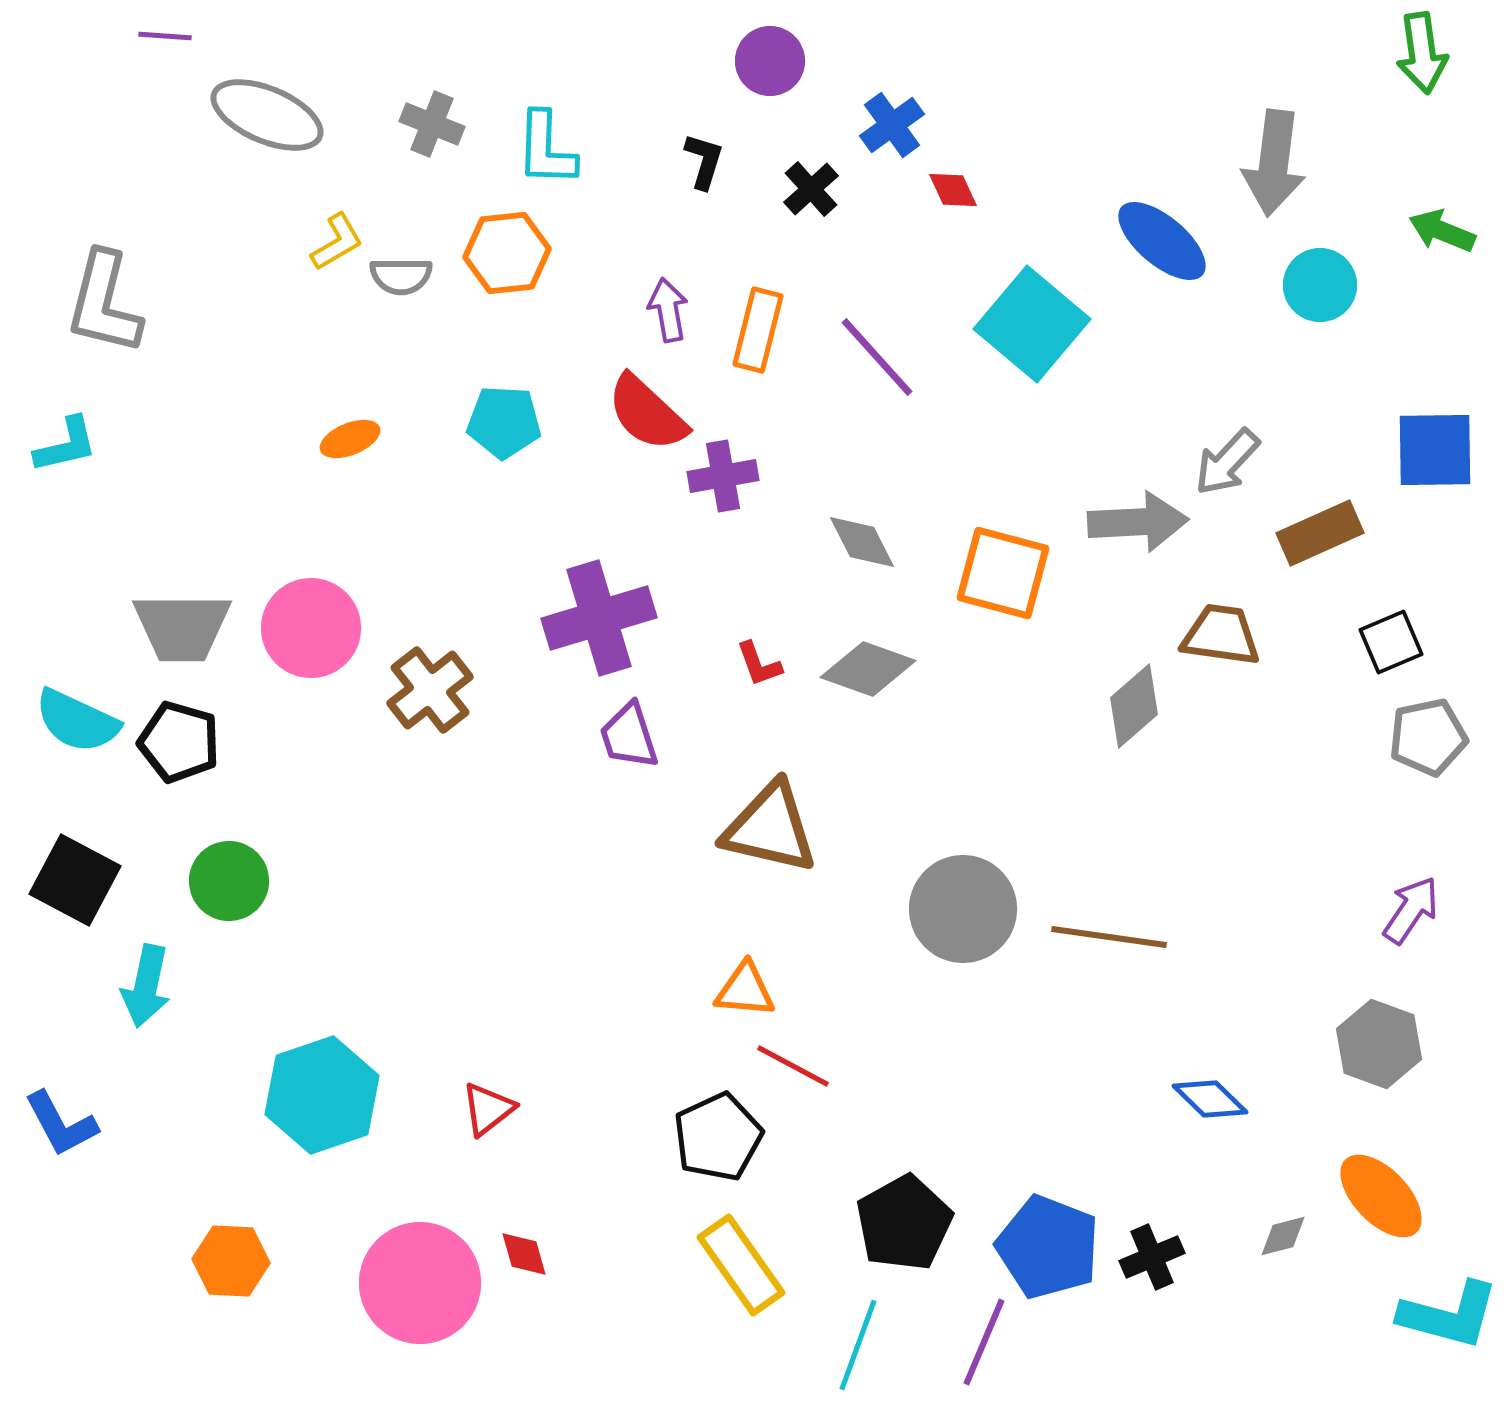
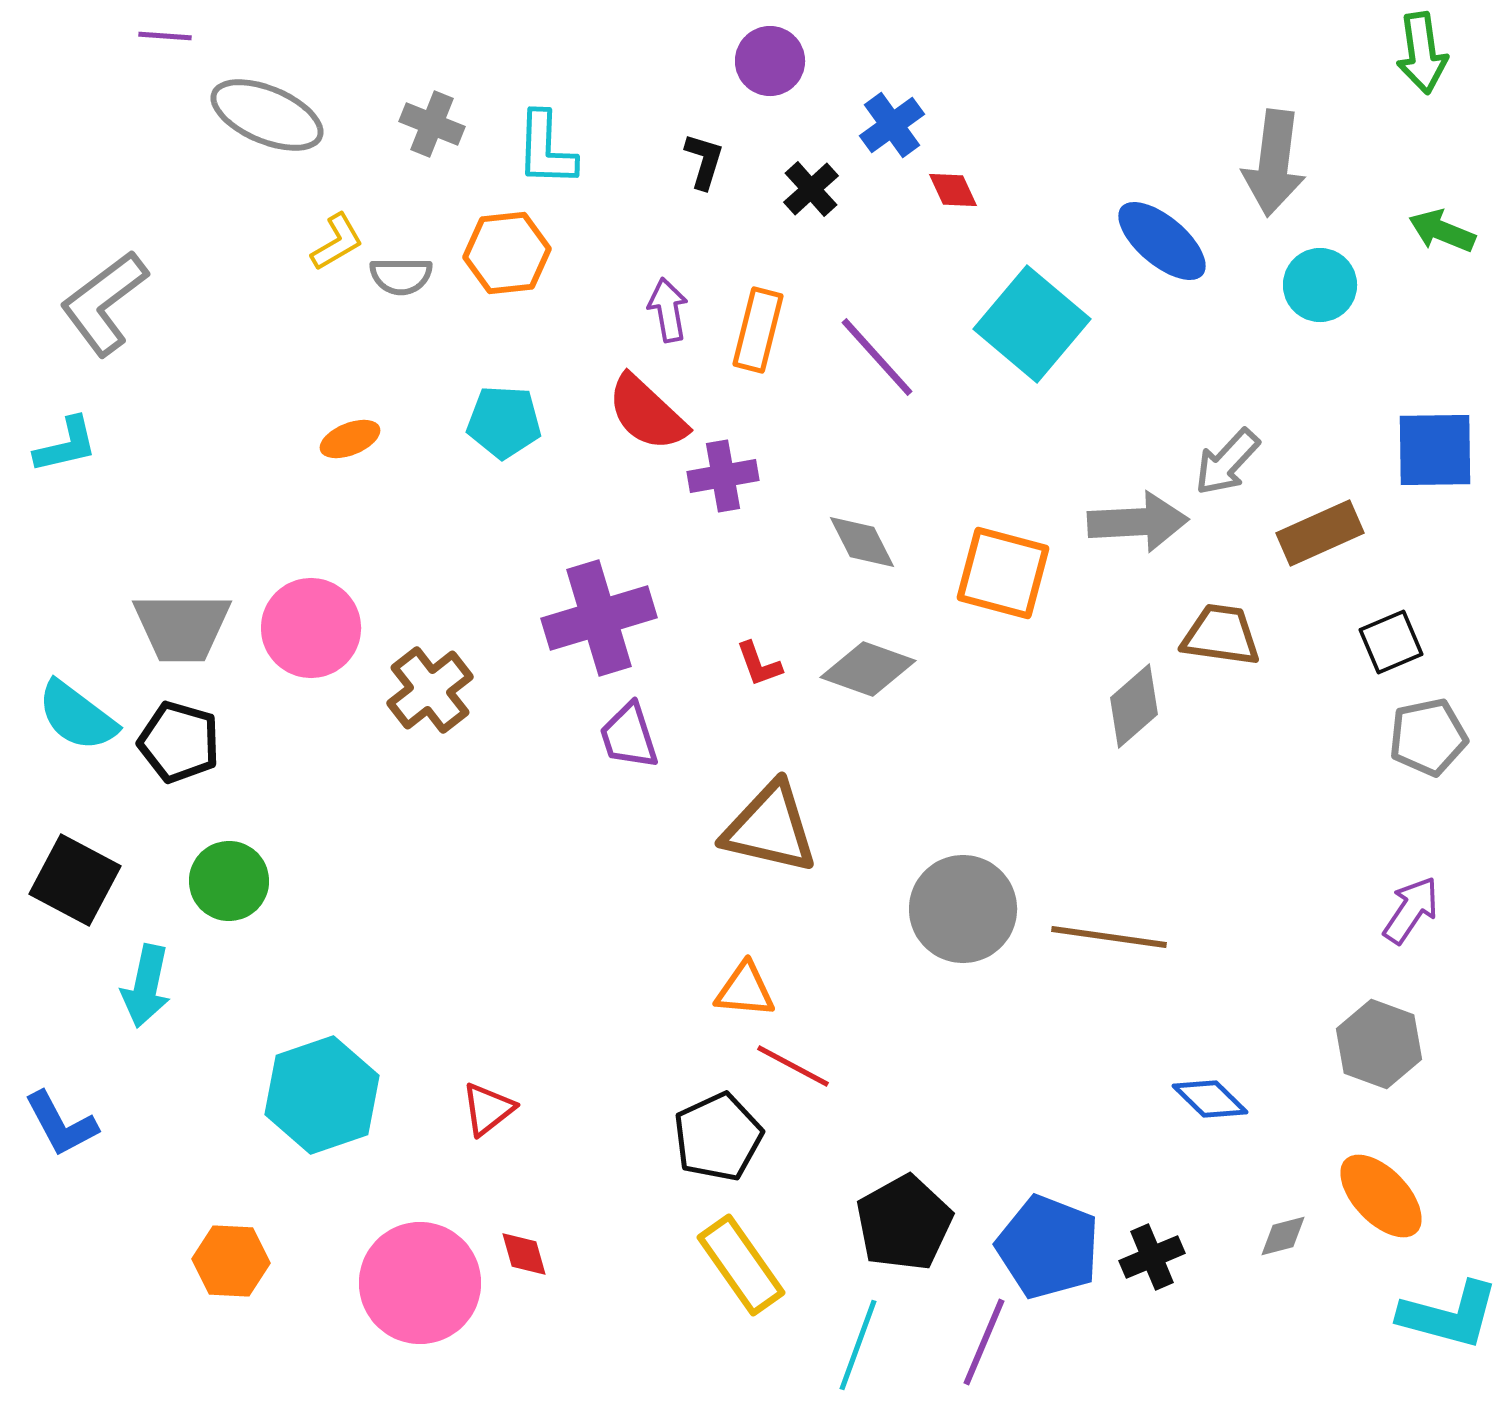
gray L-shape at (104, 303): rotated 39 degrees clockwise
cyan semicircle at (77, 721): moved 5 px up; rotated 12 degrees clockwise
